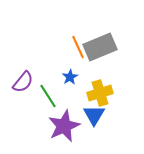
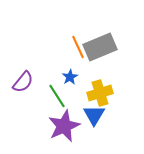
green line: moved 9 px right
